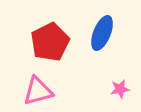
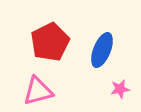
blue ellipse: moved 17 px down
